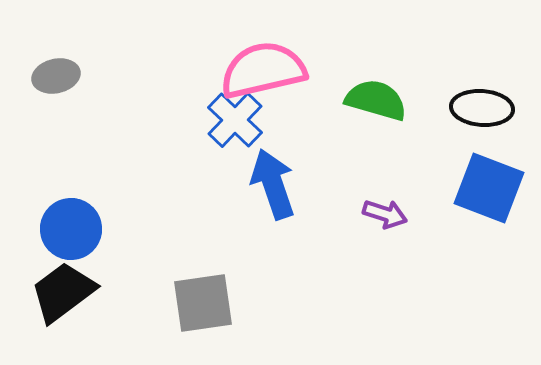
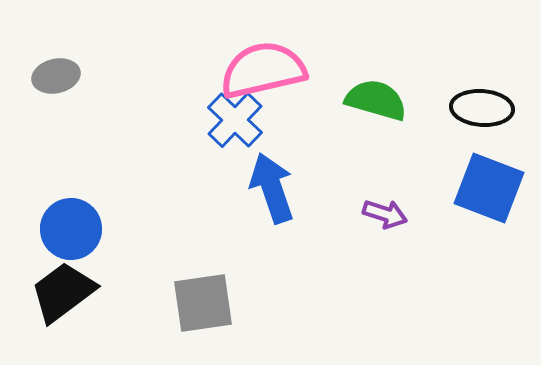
blue arrow: moved 1 px left, 4 px down
